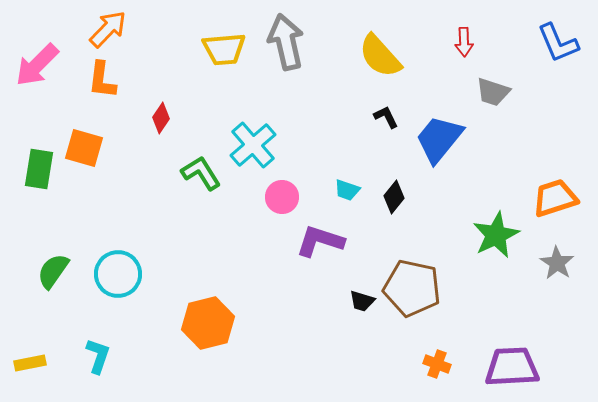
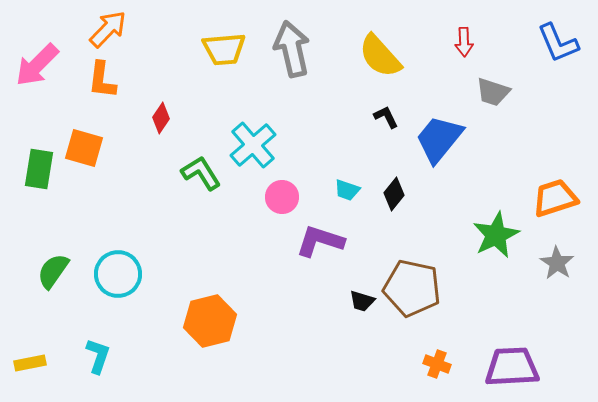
gray arrow: moved 6 px right, 7 px down
black diamond: moved 3 px up
orange hexagon: moved 2 px right, 2 px up
